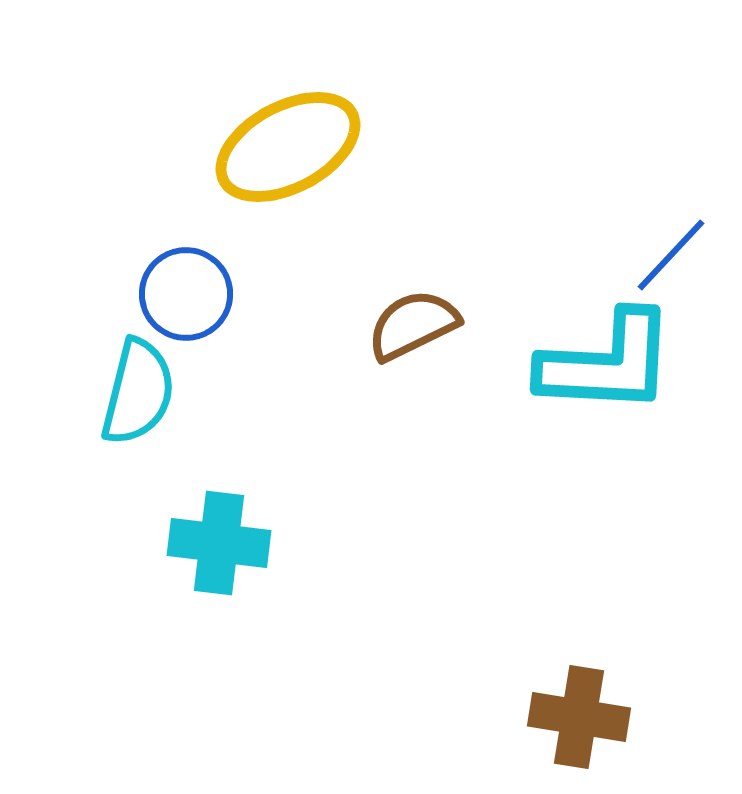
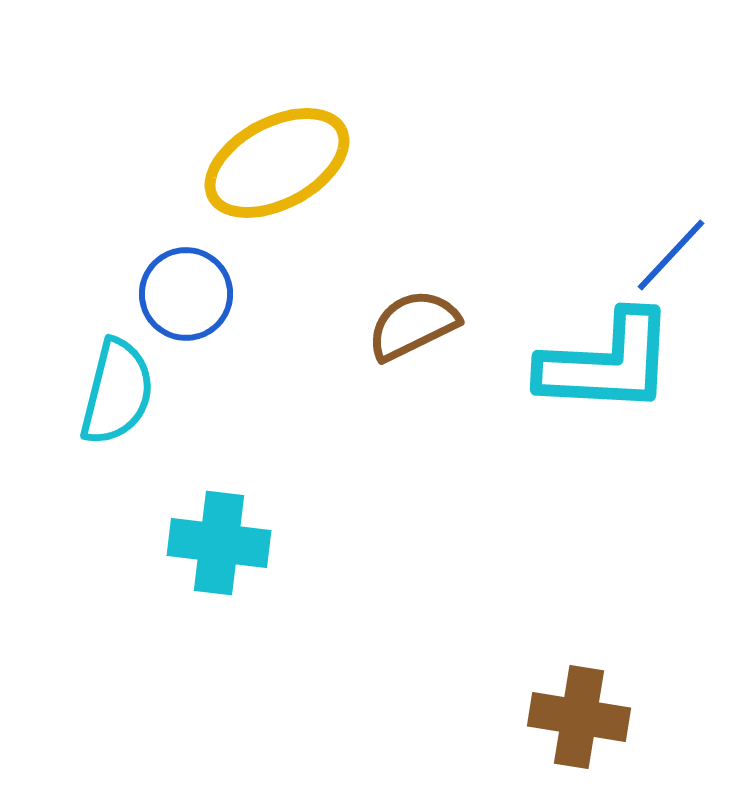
yellow ellipse: moved 11 px left, 16 px down
cyan semicircle: moved 21 px left
